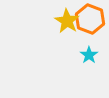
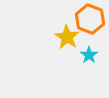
yellow star: moved 16 px down
